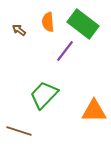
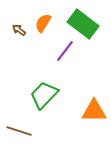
orange semicircle: moved 5 px left, 1 px down; rotated 36 degrees clockwise
